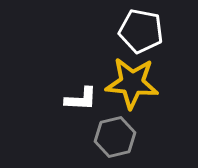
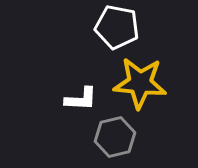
white pentagon: moved 24 px left, 4 px up
yellow star: moved 8 px right
